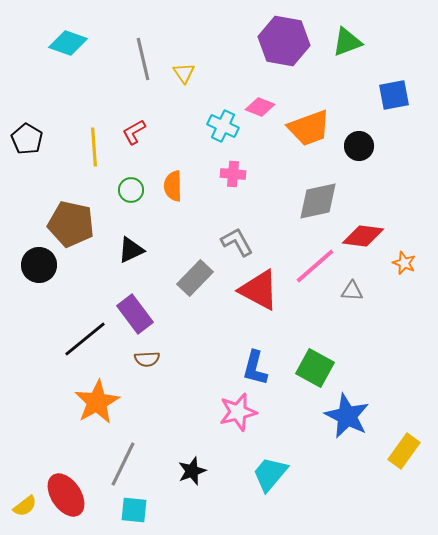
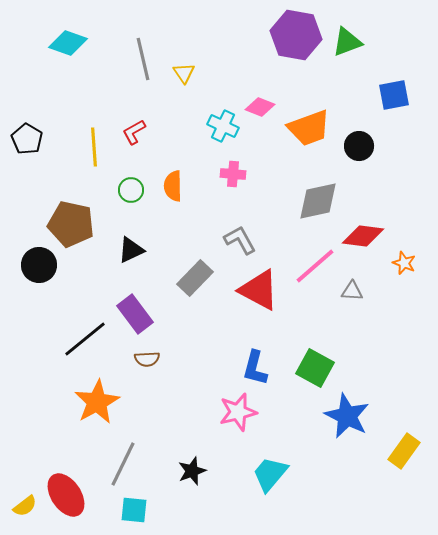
purple hexagon at (284, 41): moved 12 px right, 6 px up
gray L-shape at (237, 242): moved 3 px right, 2 px up
